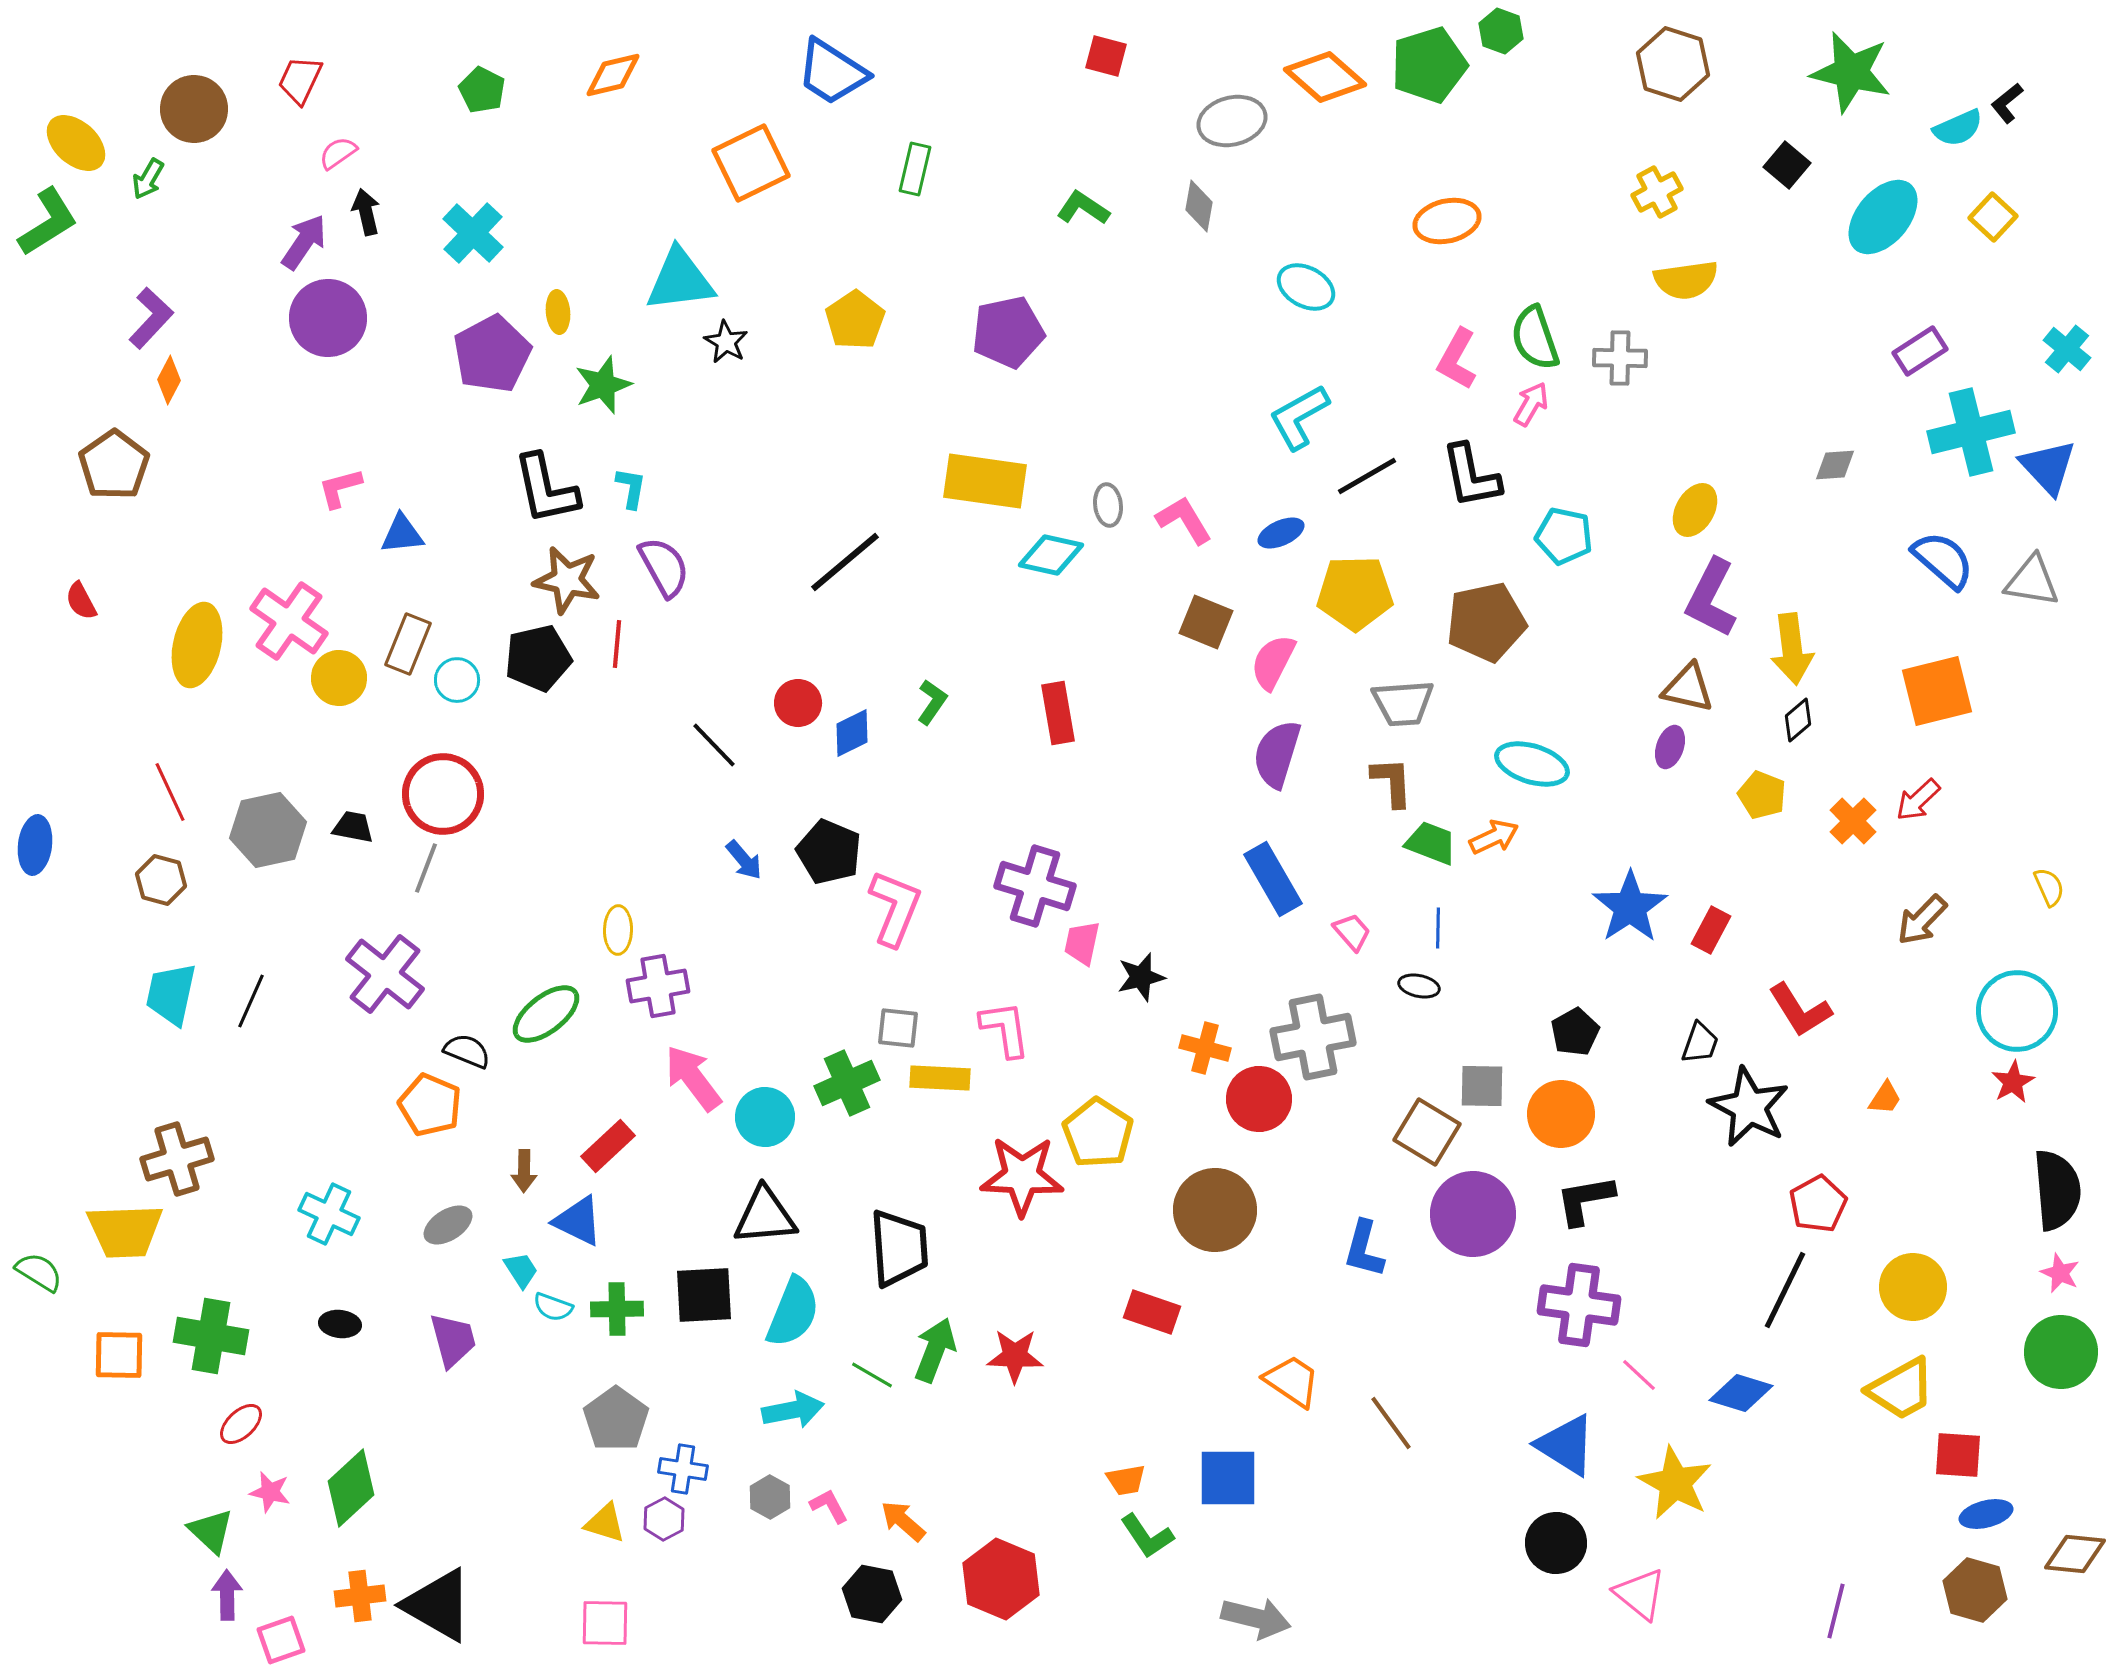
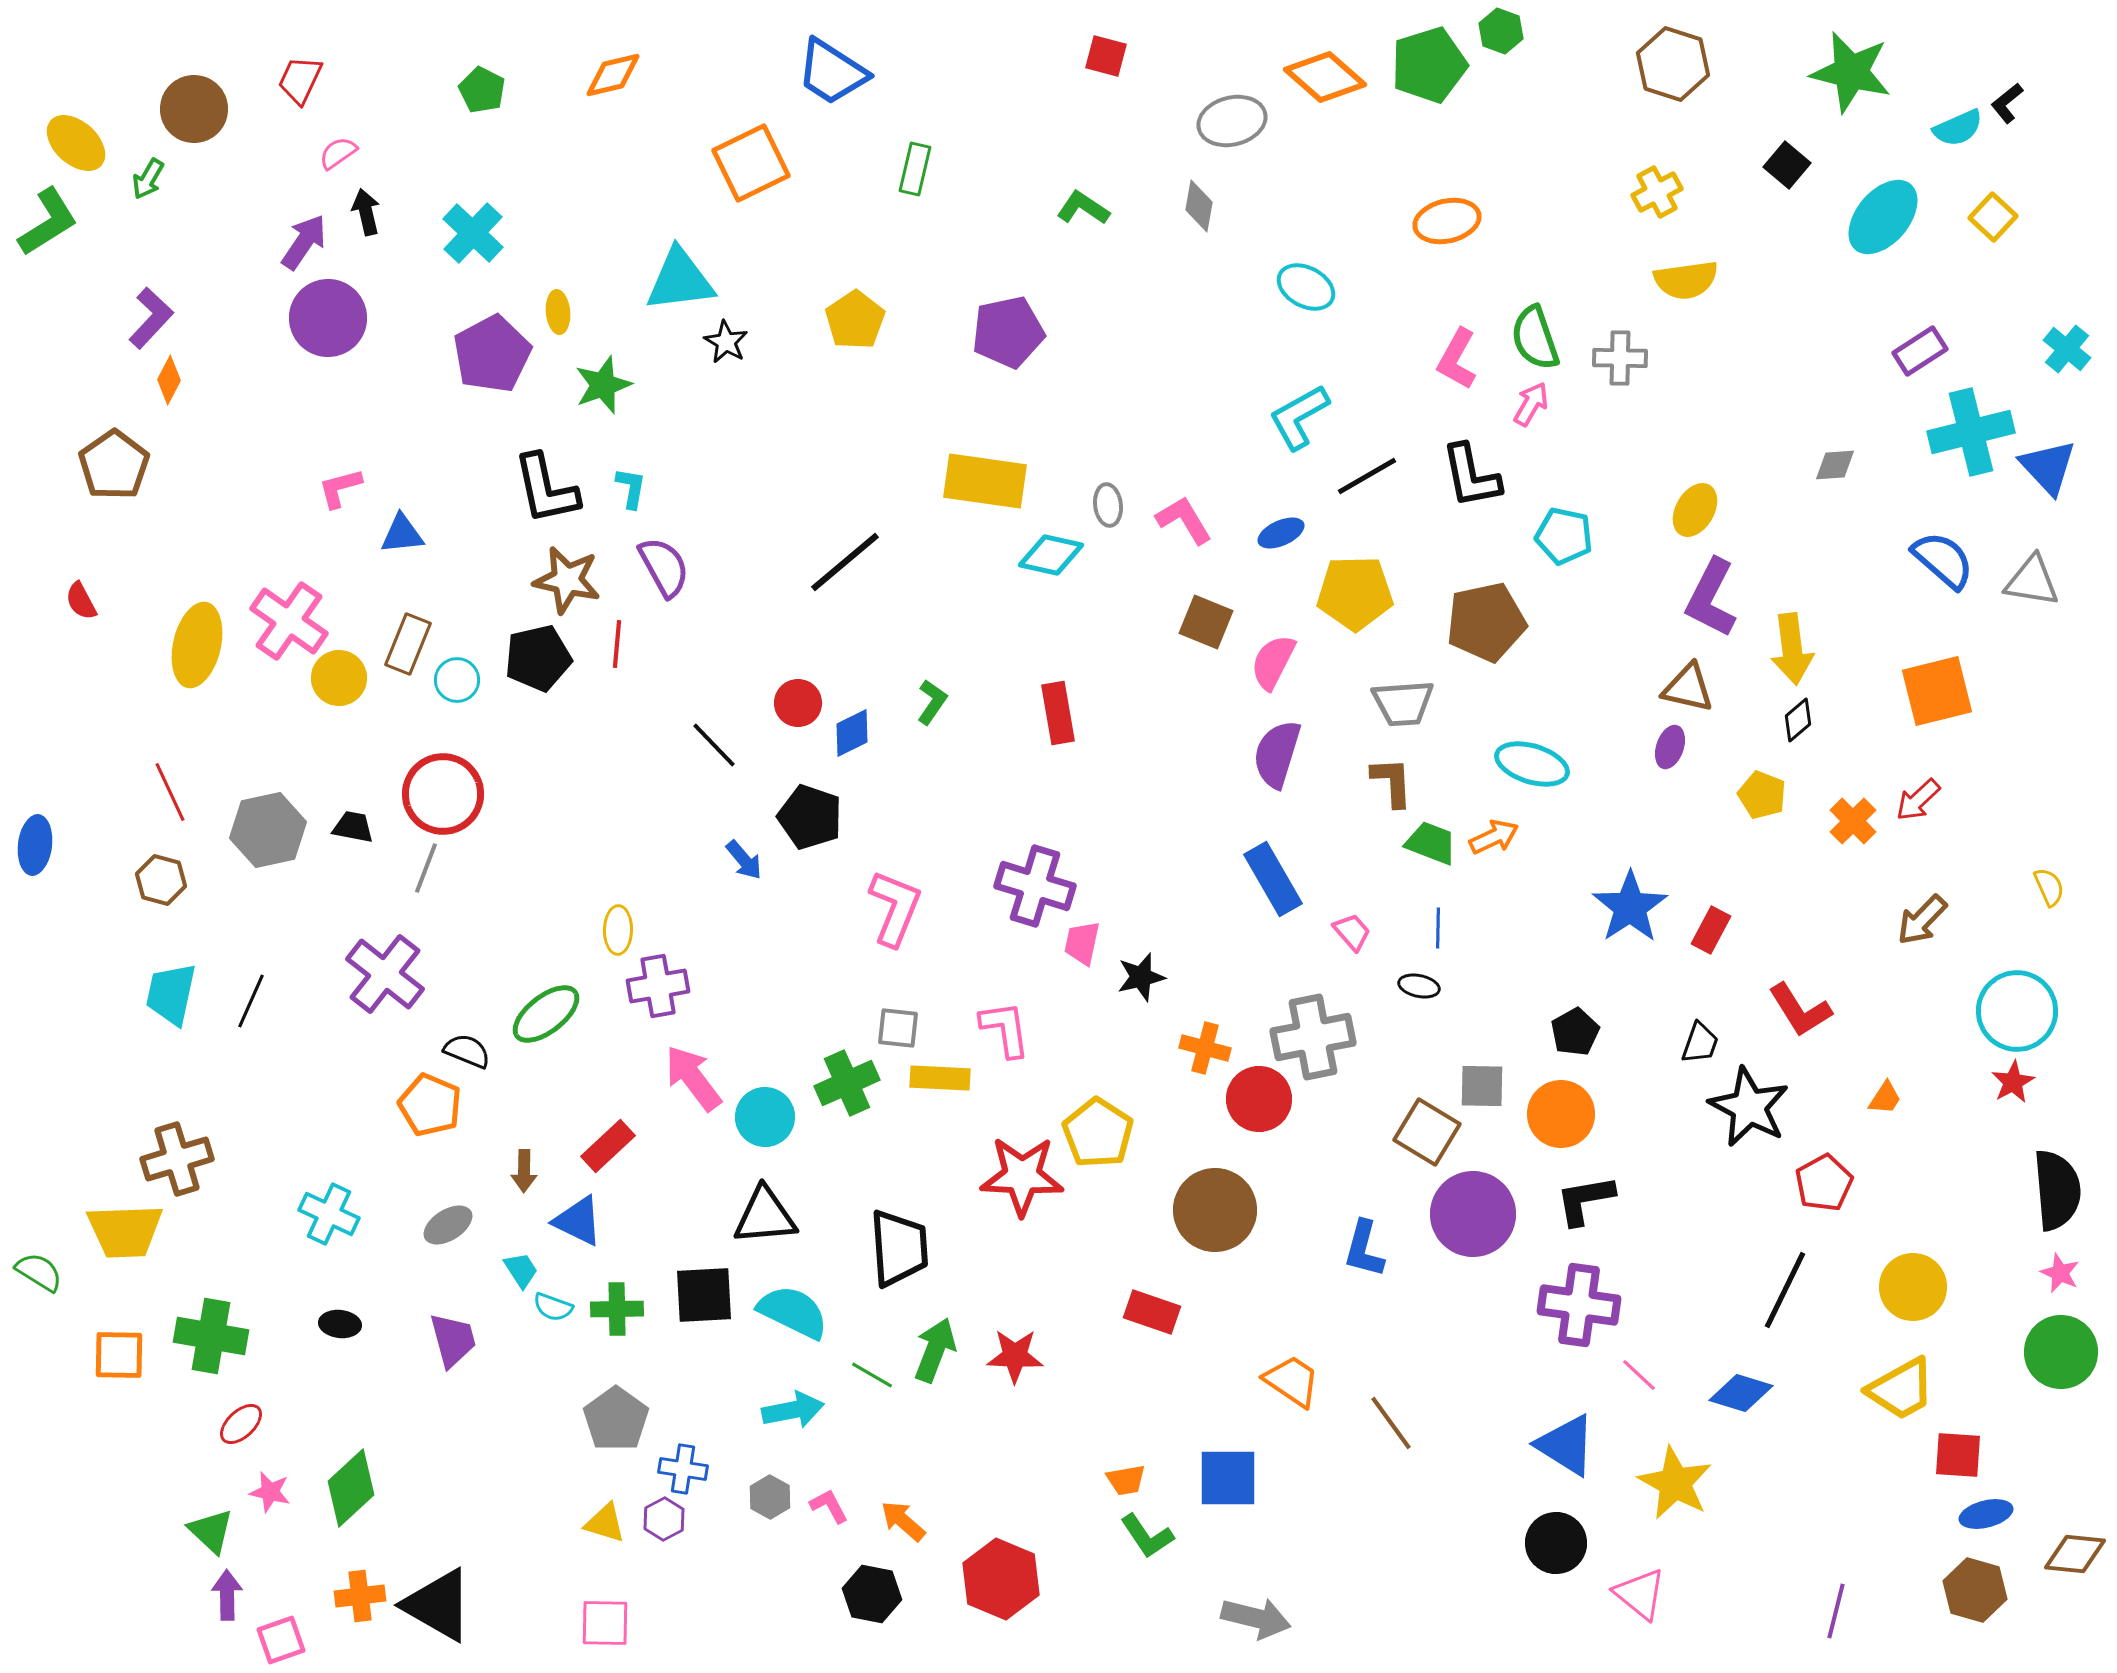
black pentagon at (829, 852): moved 19 px left, 35 px up; rotated 4 degrees counterclockwise
red pentagon at (1818, 1204): moved 6 px right, 21 px up
cyan semicircle at (793, 1312): rotated 86 degrees counterclockwise
